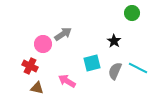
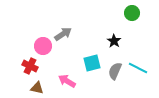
pink circle: moved 2 px down
